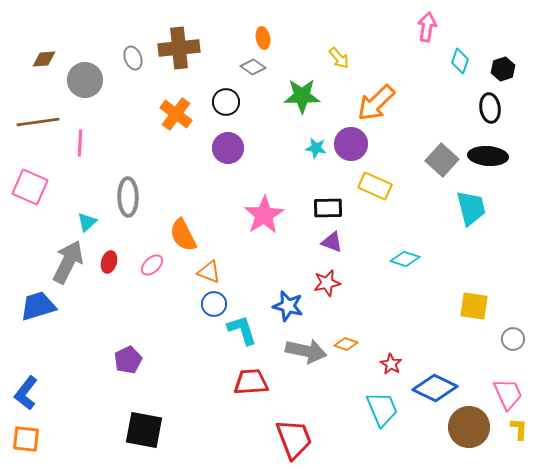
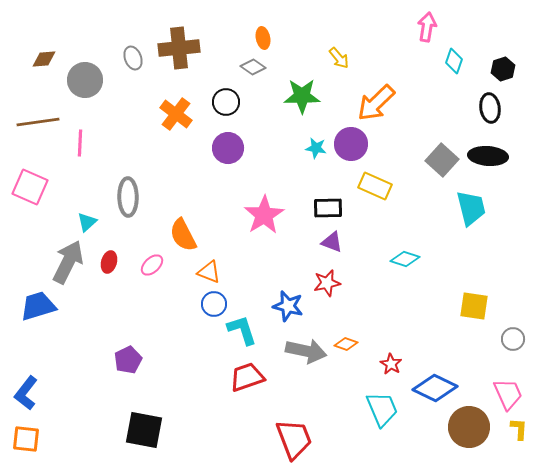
cyan diamond at (460, 61): moved 6 px left
red trapezoid at (251, 382): moved 4 px left, 5 px up; rotated 15 degrees counterclockwise
